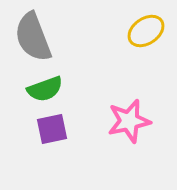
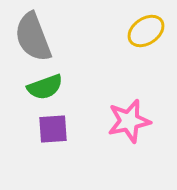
green semicircle: moved 2 px up
purple square: moved 1 px right; rotated 8 degrees clockwise
